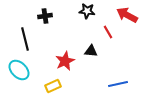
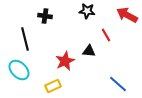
black cross: rotated 16 degrees clockwise
red line: moved 2 px left, 3 px down
black triangle: moved 2 px left
blue line: rotated 54 degrees clockwise
